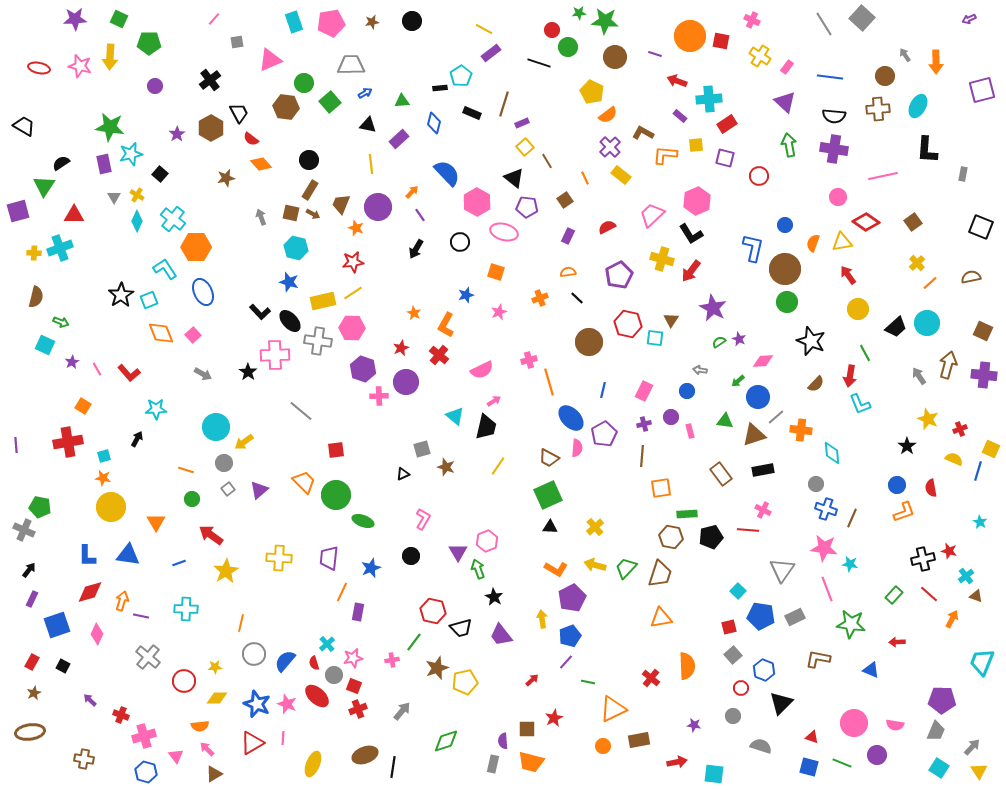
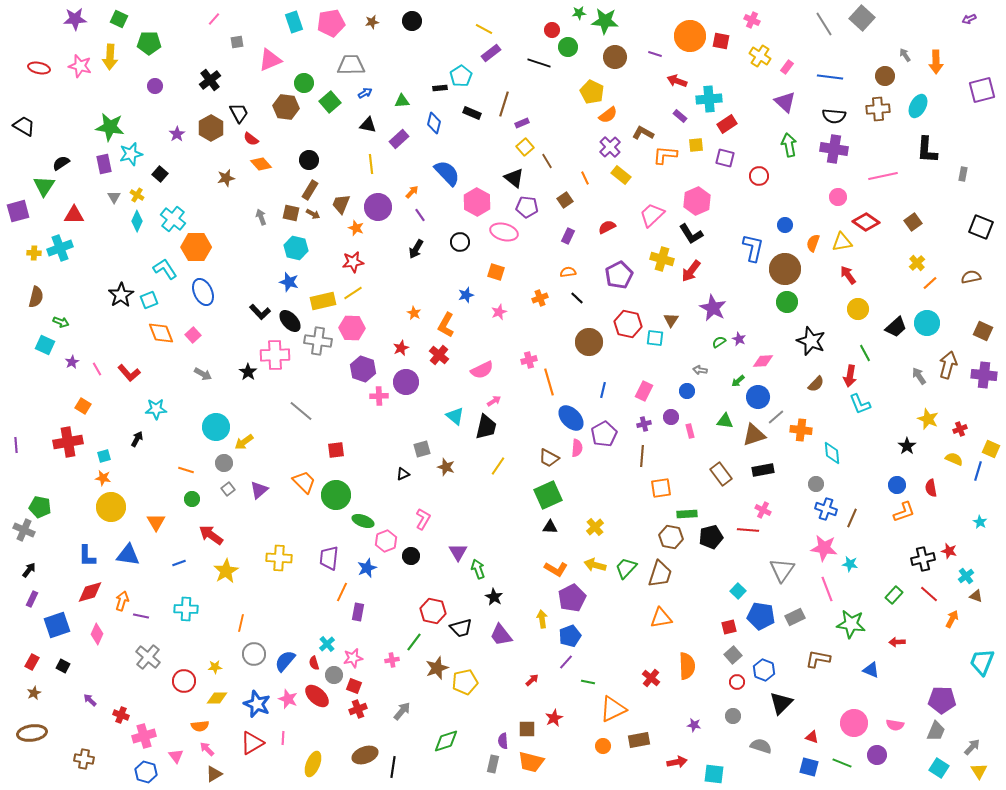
pink hexagon at (487, 541): moved 101 px left
blue star at (371, 568): moved 4 px left
red circle at (741, 688): moved 4 px left, 6 px up
pink star at (287, 704): moved 1 px right, 5 px up
brown ellipse at (30, 732): moved 2 px right, 1 px down
